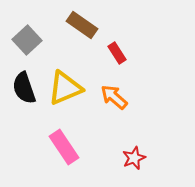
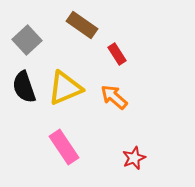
red rectangle: moved 1 px down
black semicircle: moved 1 px up
